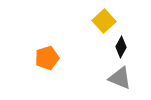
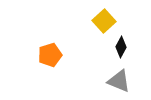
orange pentagon: moved 3 px right, 3 px up
gray triangle: moved 1 px left, 3 px down
